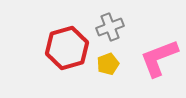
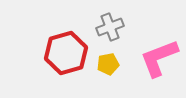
red hexagon: moved 1 px left, 5 px down
yellow pentagon: rotated 10 degrees clockwise
